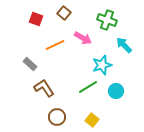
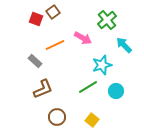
brown square: moved 11 px left, 1 px up; rotated 16 degrees clockwise
green cross: rotated 30 degrees clockwise
gray rectangle: moved 5 px right, 3 px up
brown L-shape: moved 1 px left, 1 px down; rotated 100 degrees clockwise
